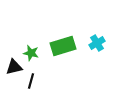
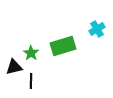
cyan cross: moved 14 px up
green star: rotated 21 degrees clockwise
black line: rotated 14 degrees counterclockwise
